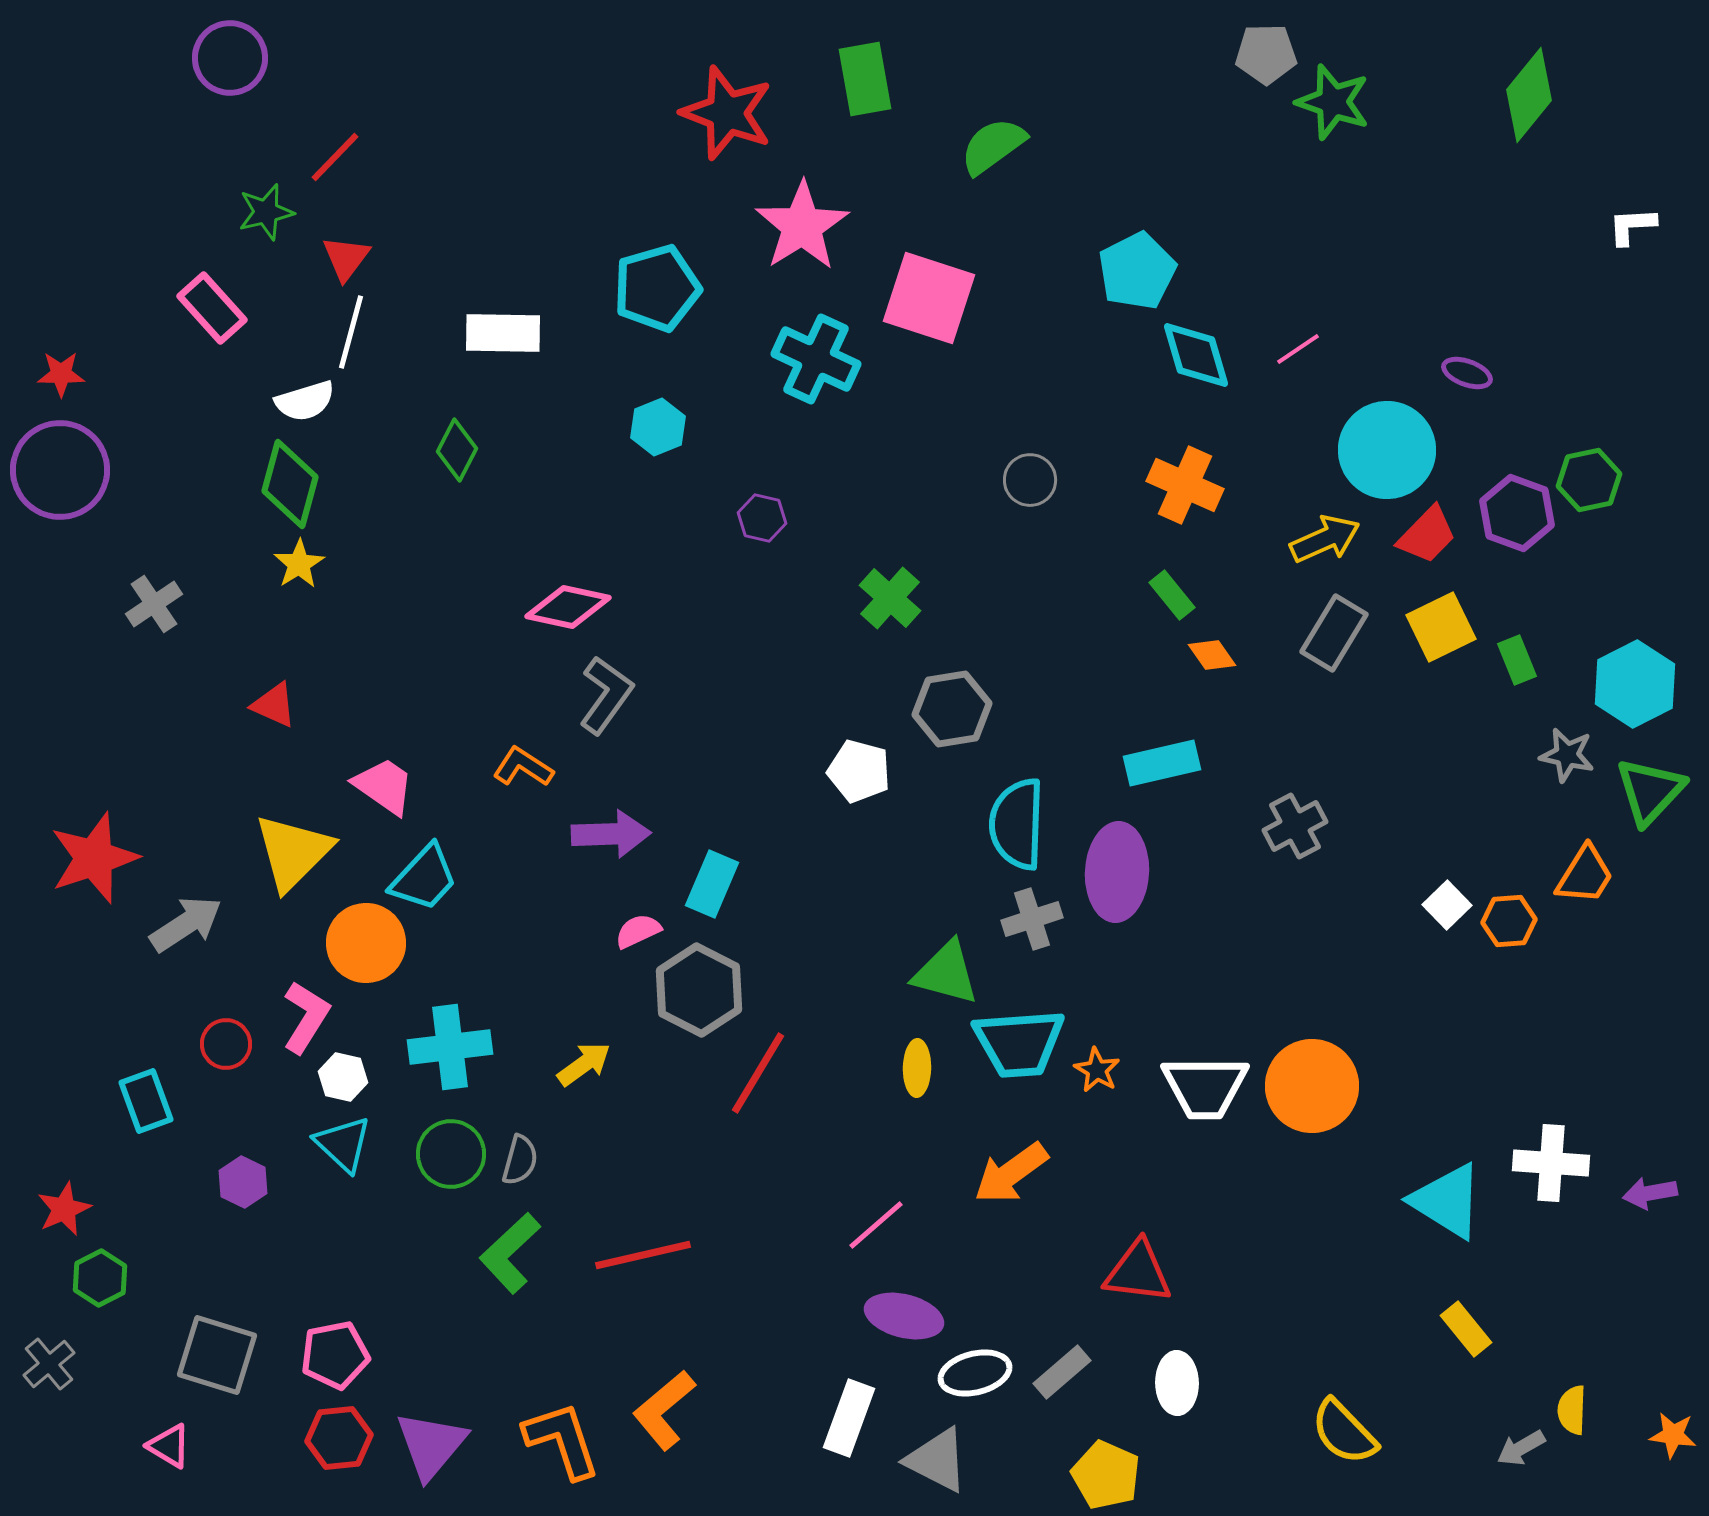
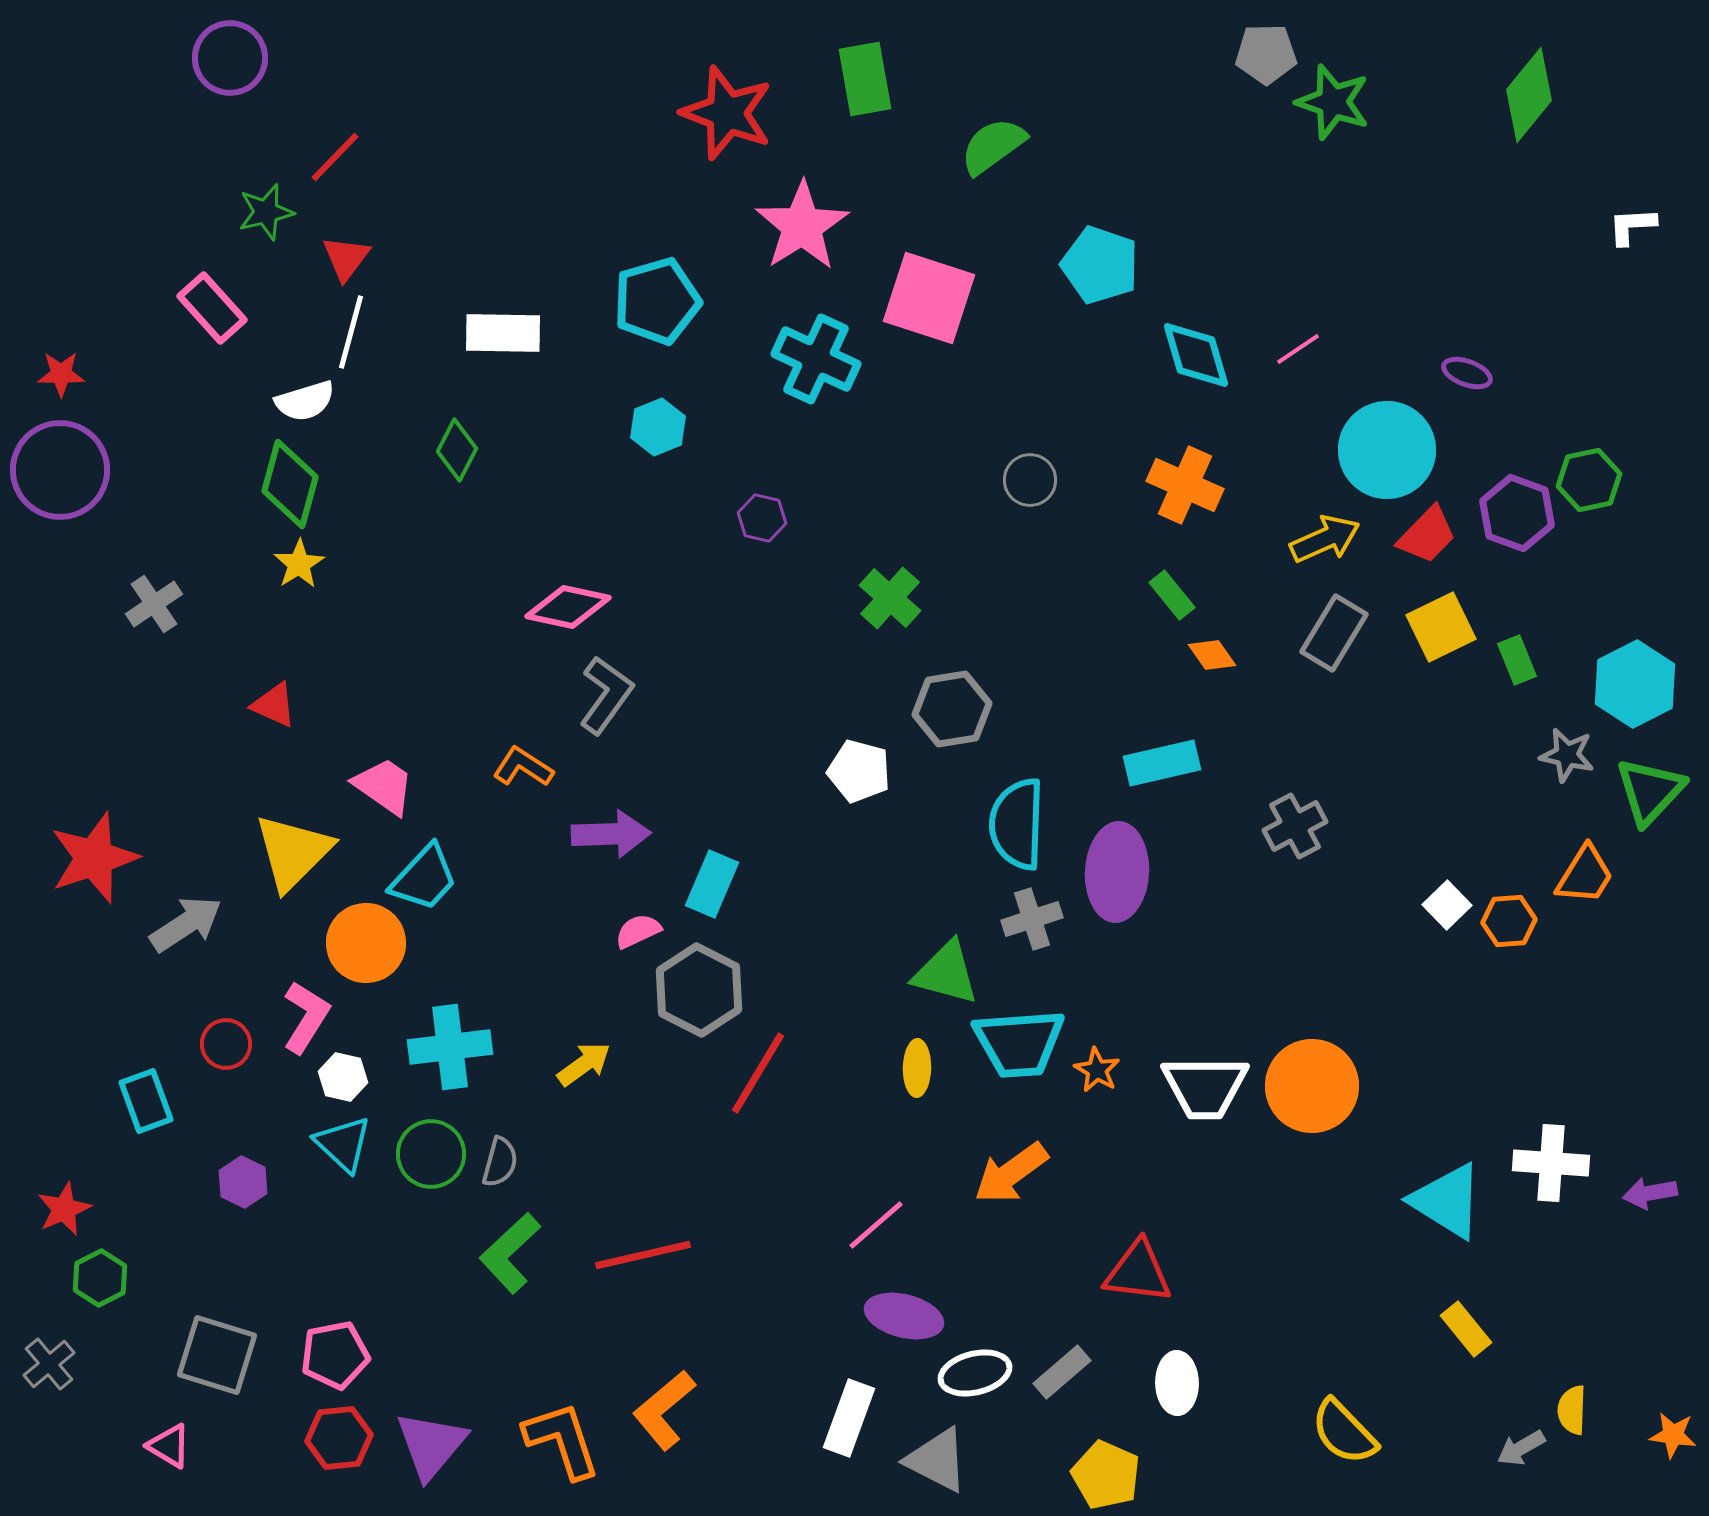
cyan pentagon at (1137, 271): moved 37 px left, 6 px up; rotated 26 degrees counterclockwise
cyan pentagon at (657, 288): moved 13 px down
green circle at (451, 1154): moved 20 px left
gray semicircle at (520, 1160): moved 20 px left, 2 px down
